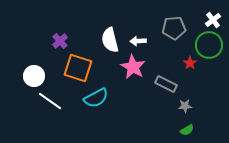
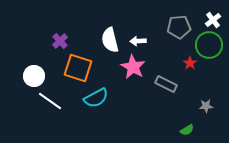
gray pentagon: moved 5 px right, 1 px up
gray star: moved 21 px right
